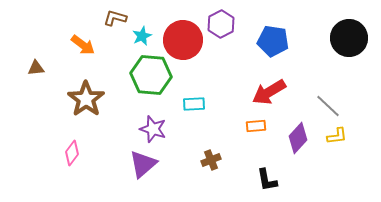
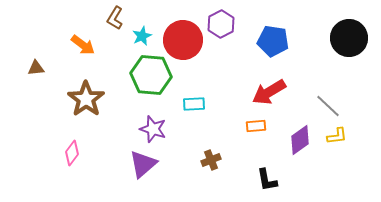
brown L-shape: rotated 75 degrees counterclockwise
purple diamond: moved 2 px right, 2 px down; rotated 12 degrees clockwise
